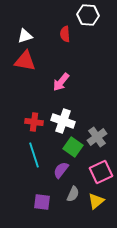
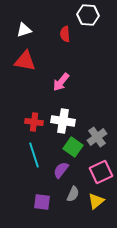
white triangle: moved 1 px left, 6 px up
white cross: rotated 10 degrees counterclockwise
